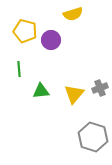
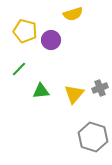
green line: rotated 49 degrees clockwise
